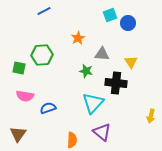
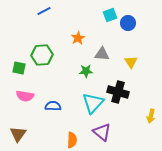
green star: rotated 16 degrees counterclockwise
black cross: moved 2 px right, 9 px down; rotated 10 degrees clockwise
blue semicircle: moved 5 px right, 2 px up; rotated 21 degrees clockwise
